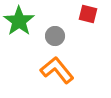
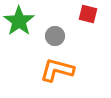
orange L-shape: rotated 36 degrees counterclockwise
